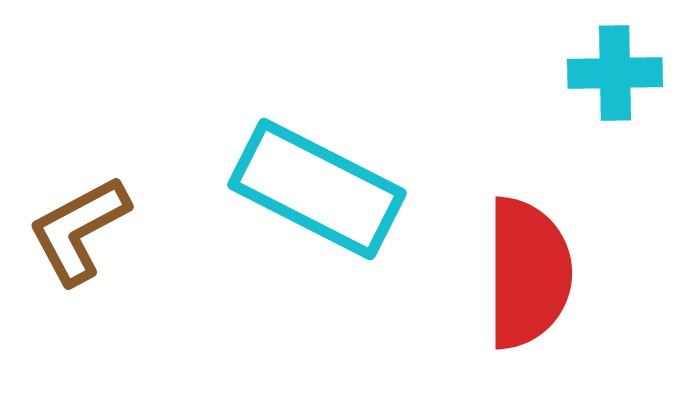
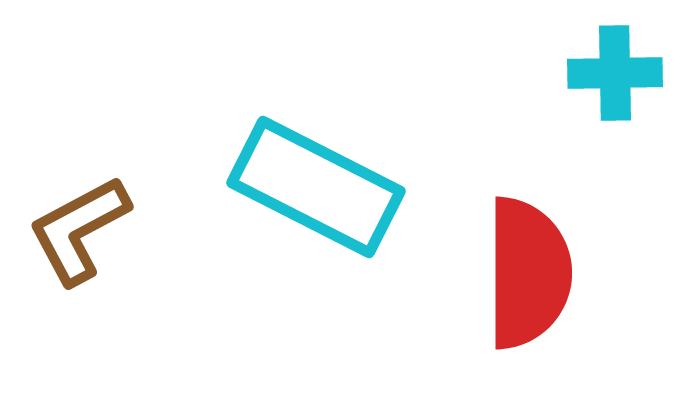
cyan rectangle: moved 1 px left, 2 px up
